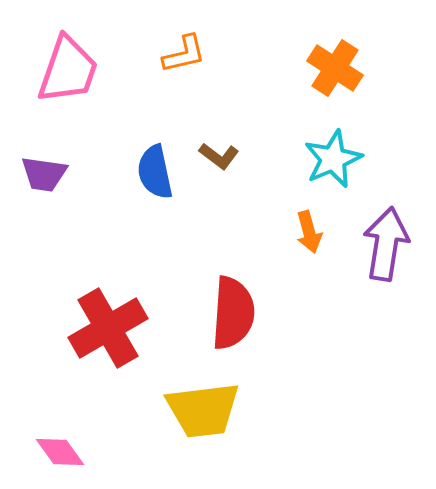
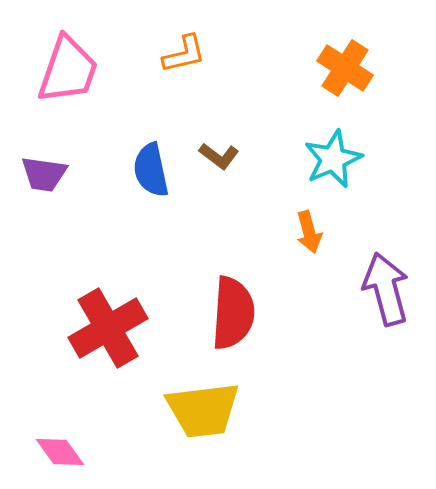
orange cross: moved 10 px right
blue semicircle: moved 4 px left, 2 px up
purple arrow: moved 45 px down; rotated 24 degrees counterclockwise
